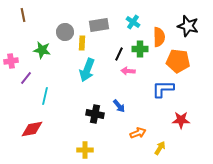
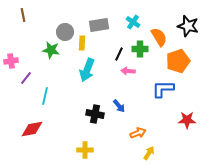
orange semicircle: rotated 30 degrees counterclockwise
green star: moved 9 px right
orange pentagon: rotated 25 degrees counterclockwise
red star: moved 6 px right
yellow arrow: moved 11 px left, 5 px down
